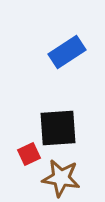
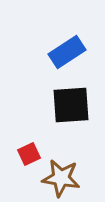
black square: moved 13 px right, 23 px up
